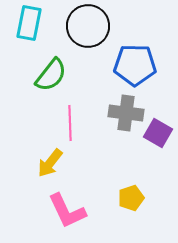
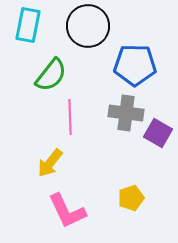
cyan rectangle: moved 1 px left, 2 px down
pink line: moved 6 px up
